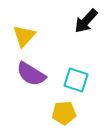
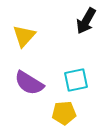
black arrow: rotated 12 degrees counterclockwise
purple semicircle: moved 2 px left, 9 px down
cyan square: rotated 30 degrees counterclockwise
